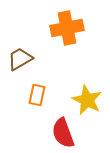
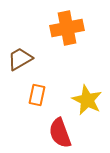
red semicircle: moved 3 px left
